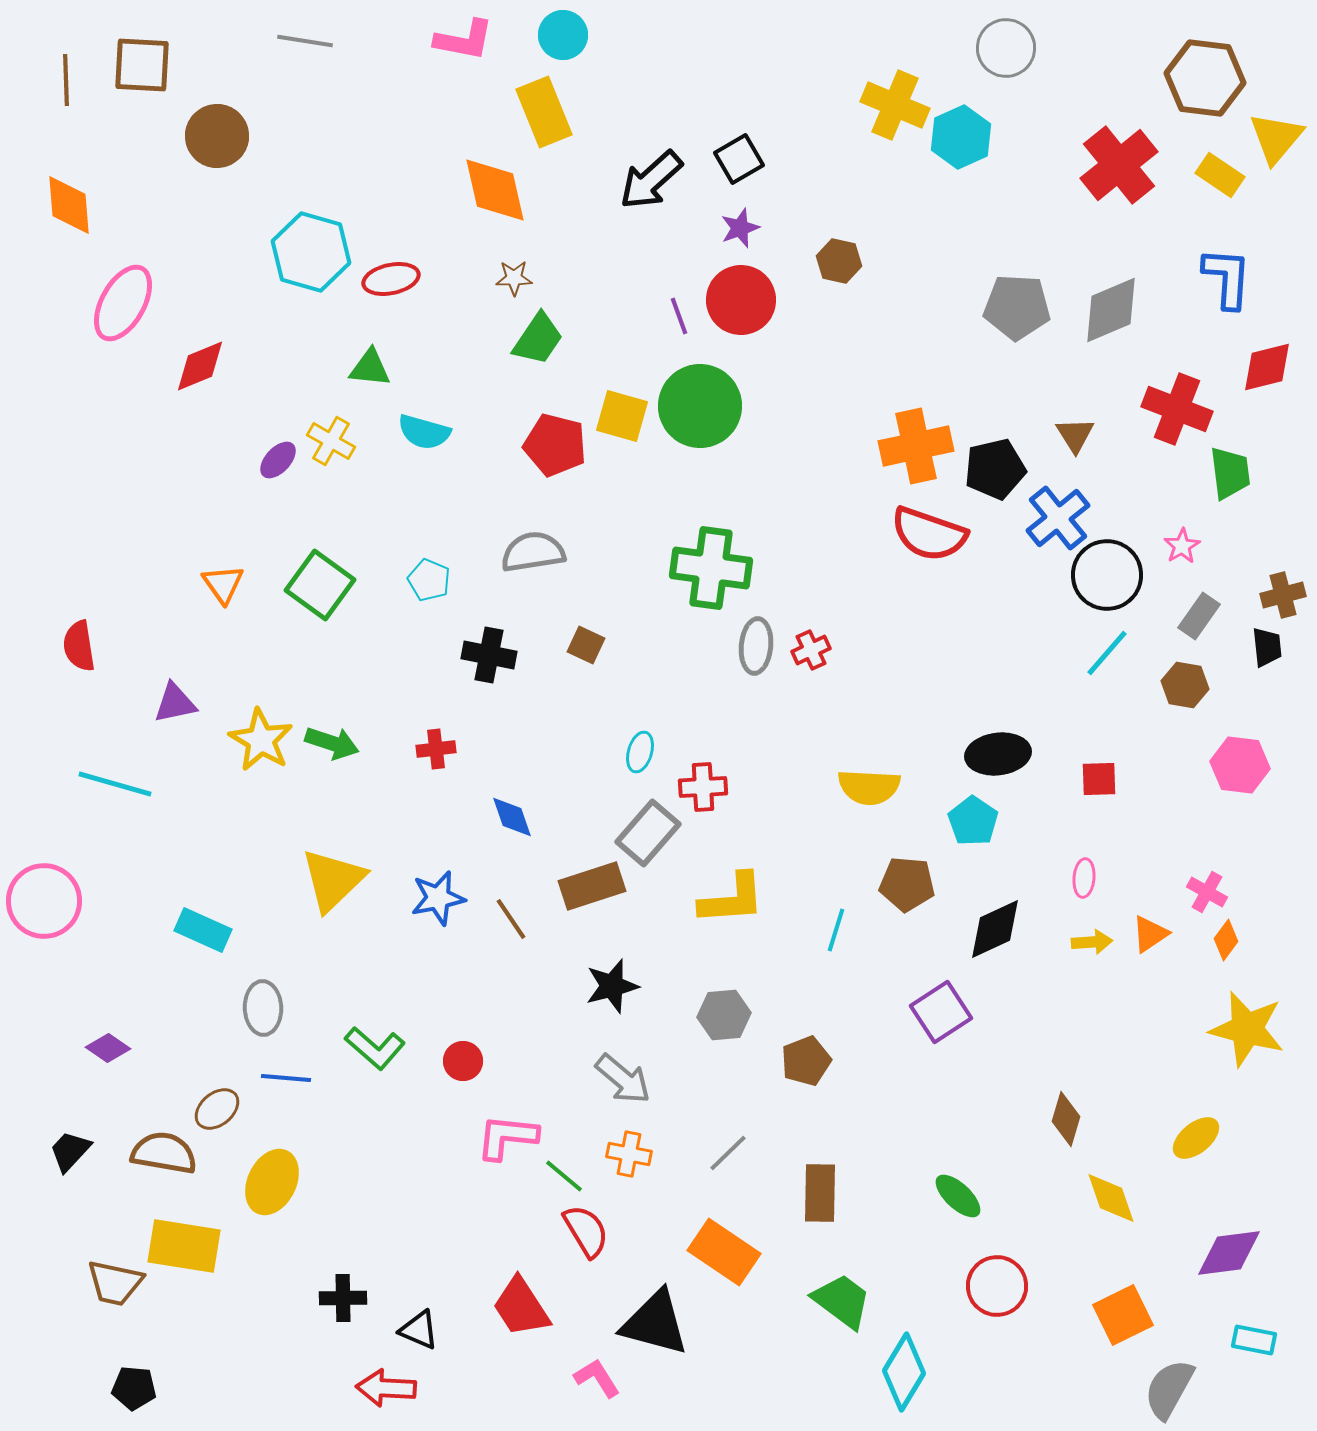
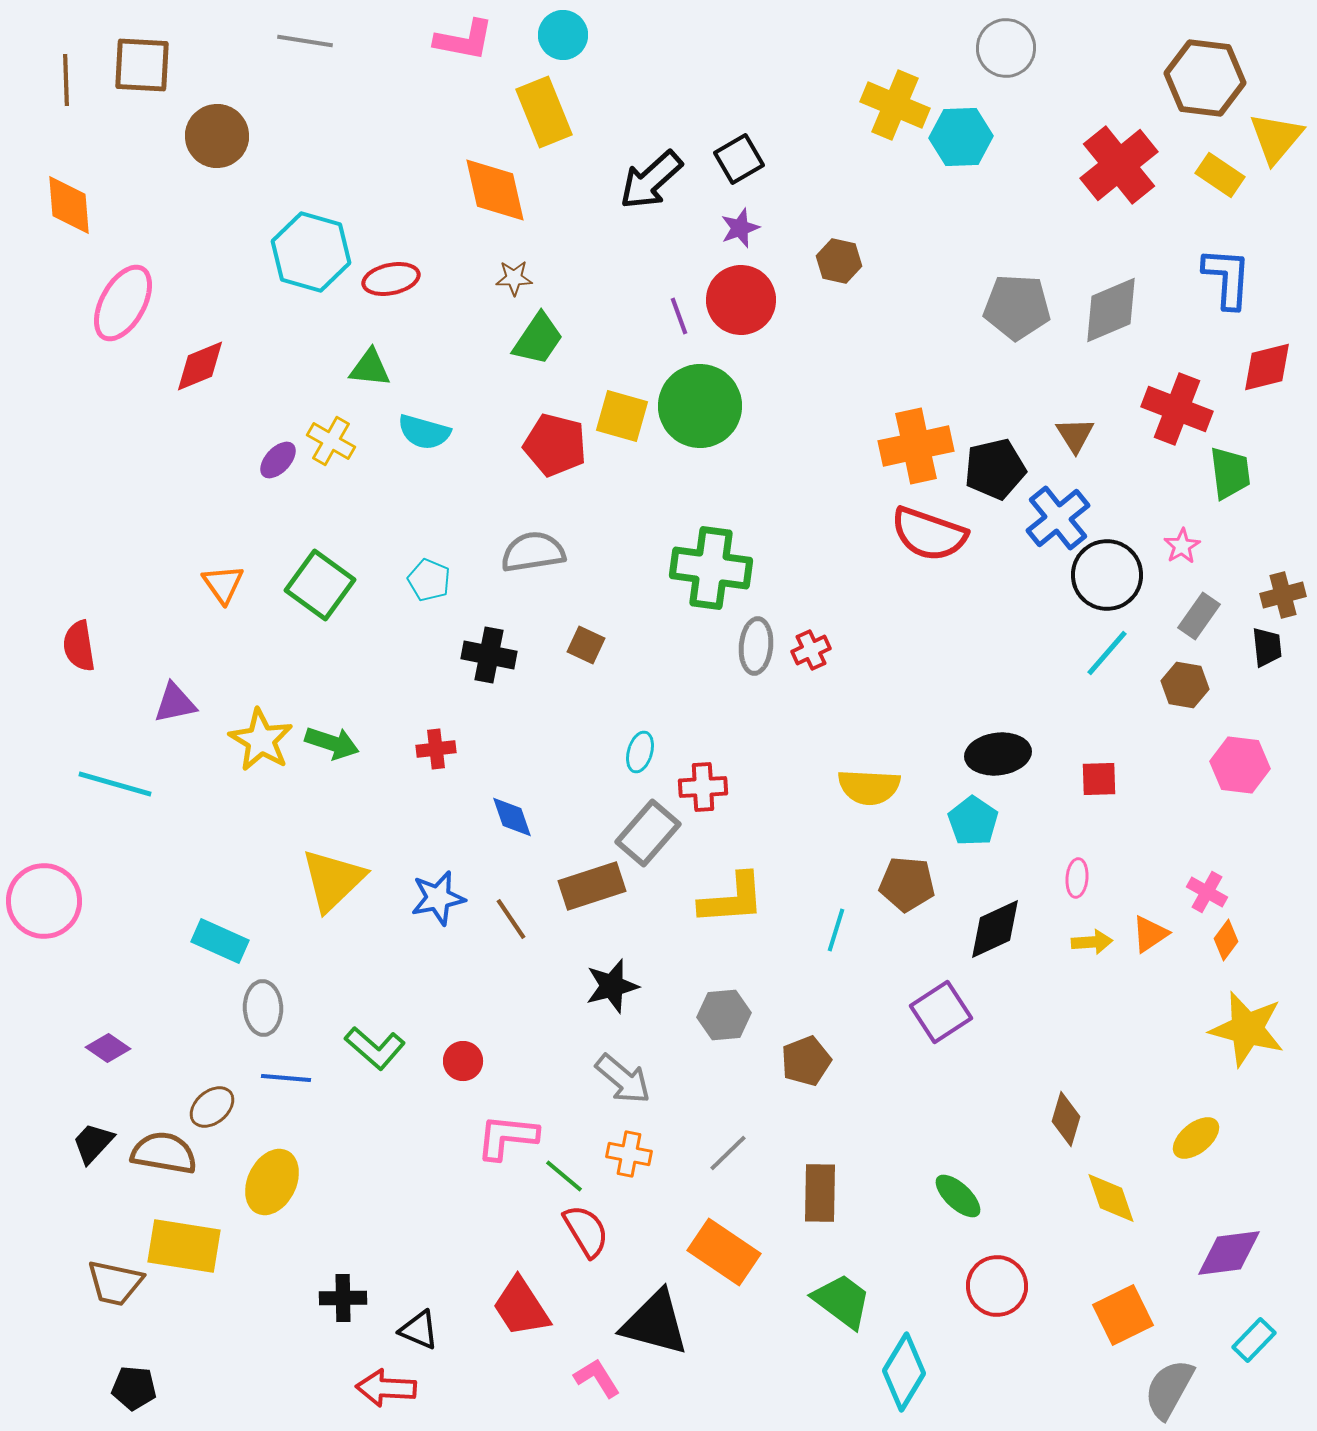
cyan hexagon at (961, 137): rotated 22 degrees clockwise
pink ellipse at (1084, 878): moved 7 px left
cyan rectangle at (203, 930): moved 17 px right, 11 px down
brown ellipse at (217, 1109): moved 5 px left, 2 px up
black trapezoid at (70, 1151): moved 23 px right, 8 px up
cyan rectangle at (1254, 1340): rotated 57 degrees counterclockwise
